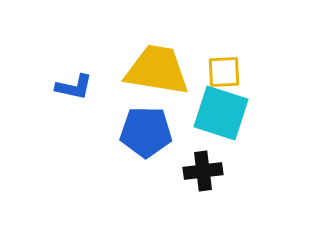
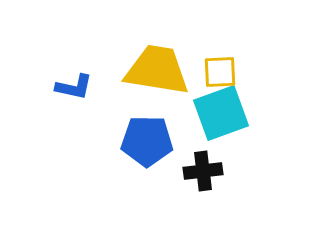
yellow square: moved 4 px left
cyan square: rotated 38 degrees counterclockwise
blue pentagon: moved 1 px right, 9 px down
